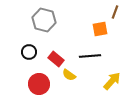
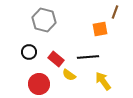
black line: moved 2 px left, 1 px down
yellow arrow: moved 9 px left; rotated 78 degrees counterclockwise
